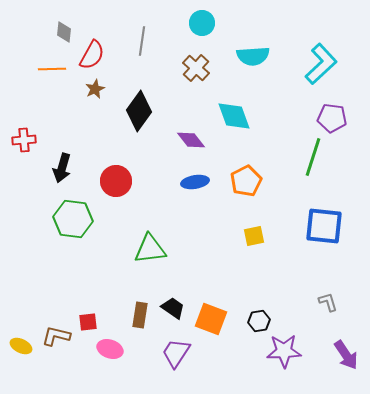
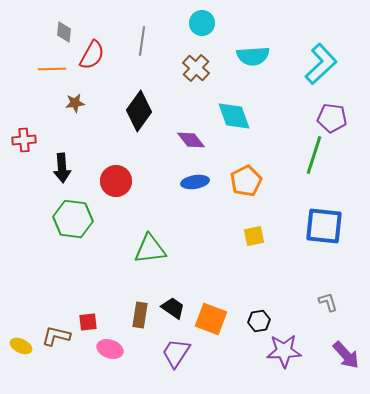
brown star: moved 20 px left, 14 px down; rotated 18 degrees clockwise
green line: moved 1 px right, 2 px up
black arrow: rotated 20 degrees counterclockwise
purple arrow: rotated 8 degrees counterclockwise
